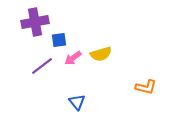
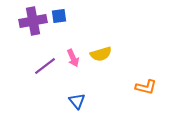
purple cross: moved 2 px left, 1 px up
blue square: moved 24 px up
pink arrow: rotated 78 degrees counterclockwise
purple line: moved 3 px right
blue triangle: moved 1 px up
